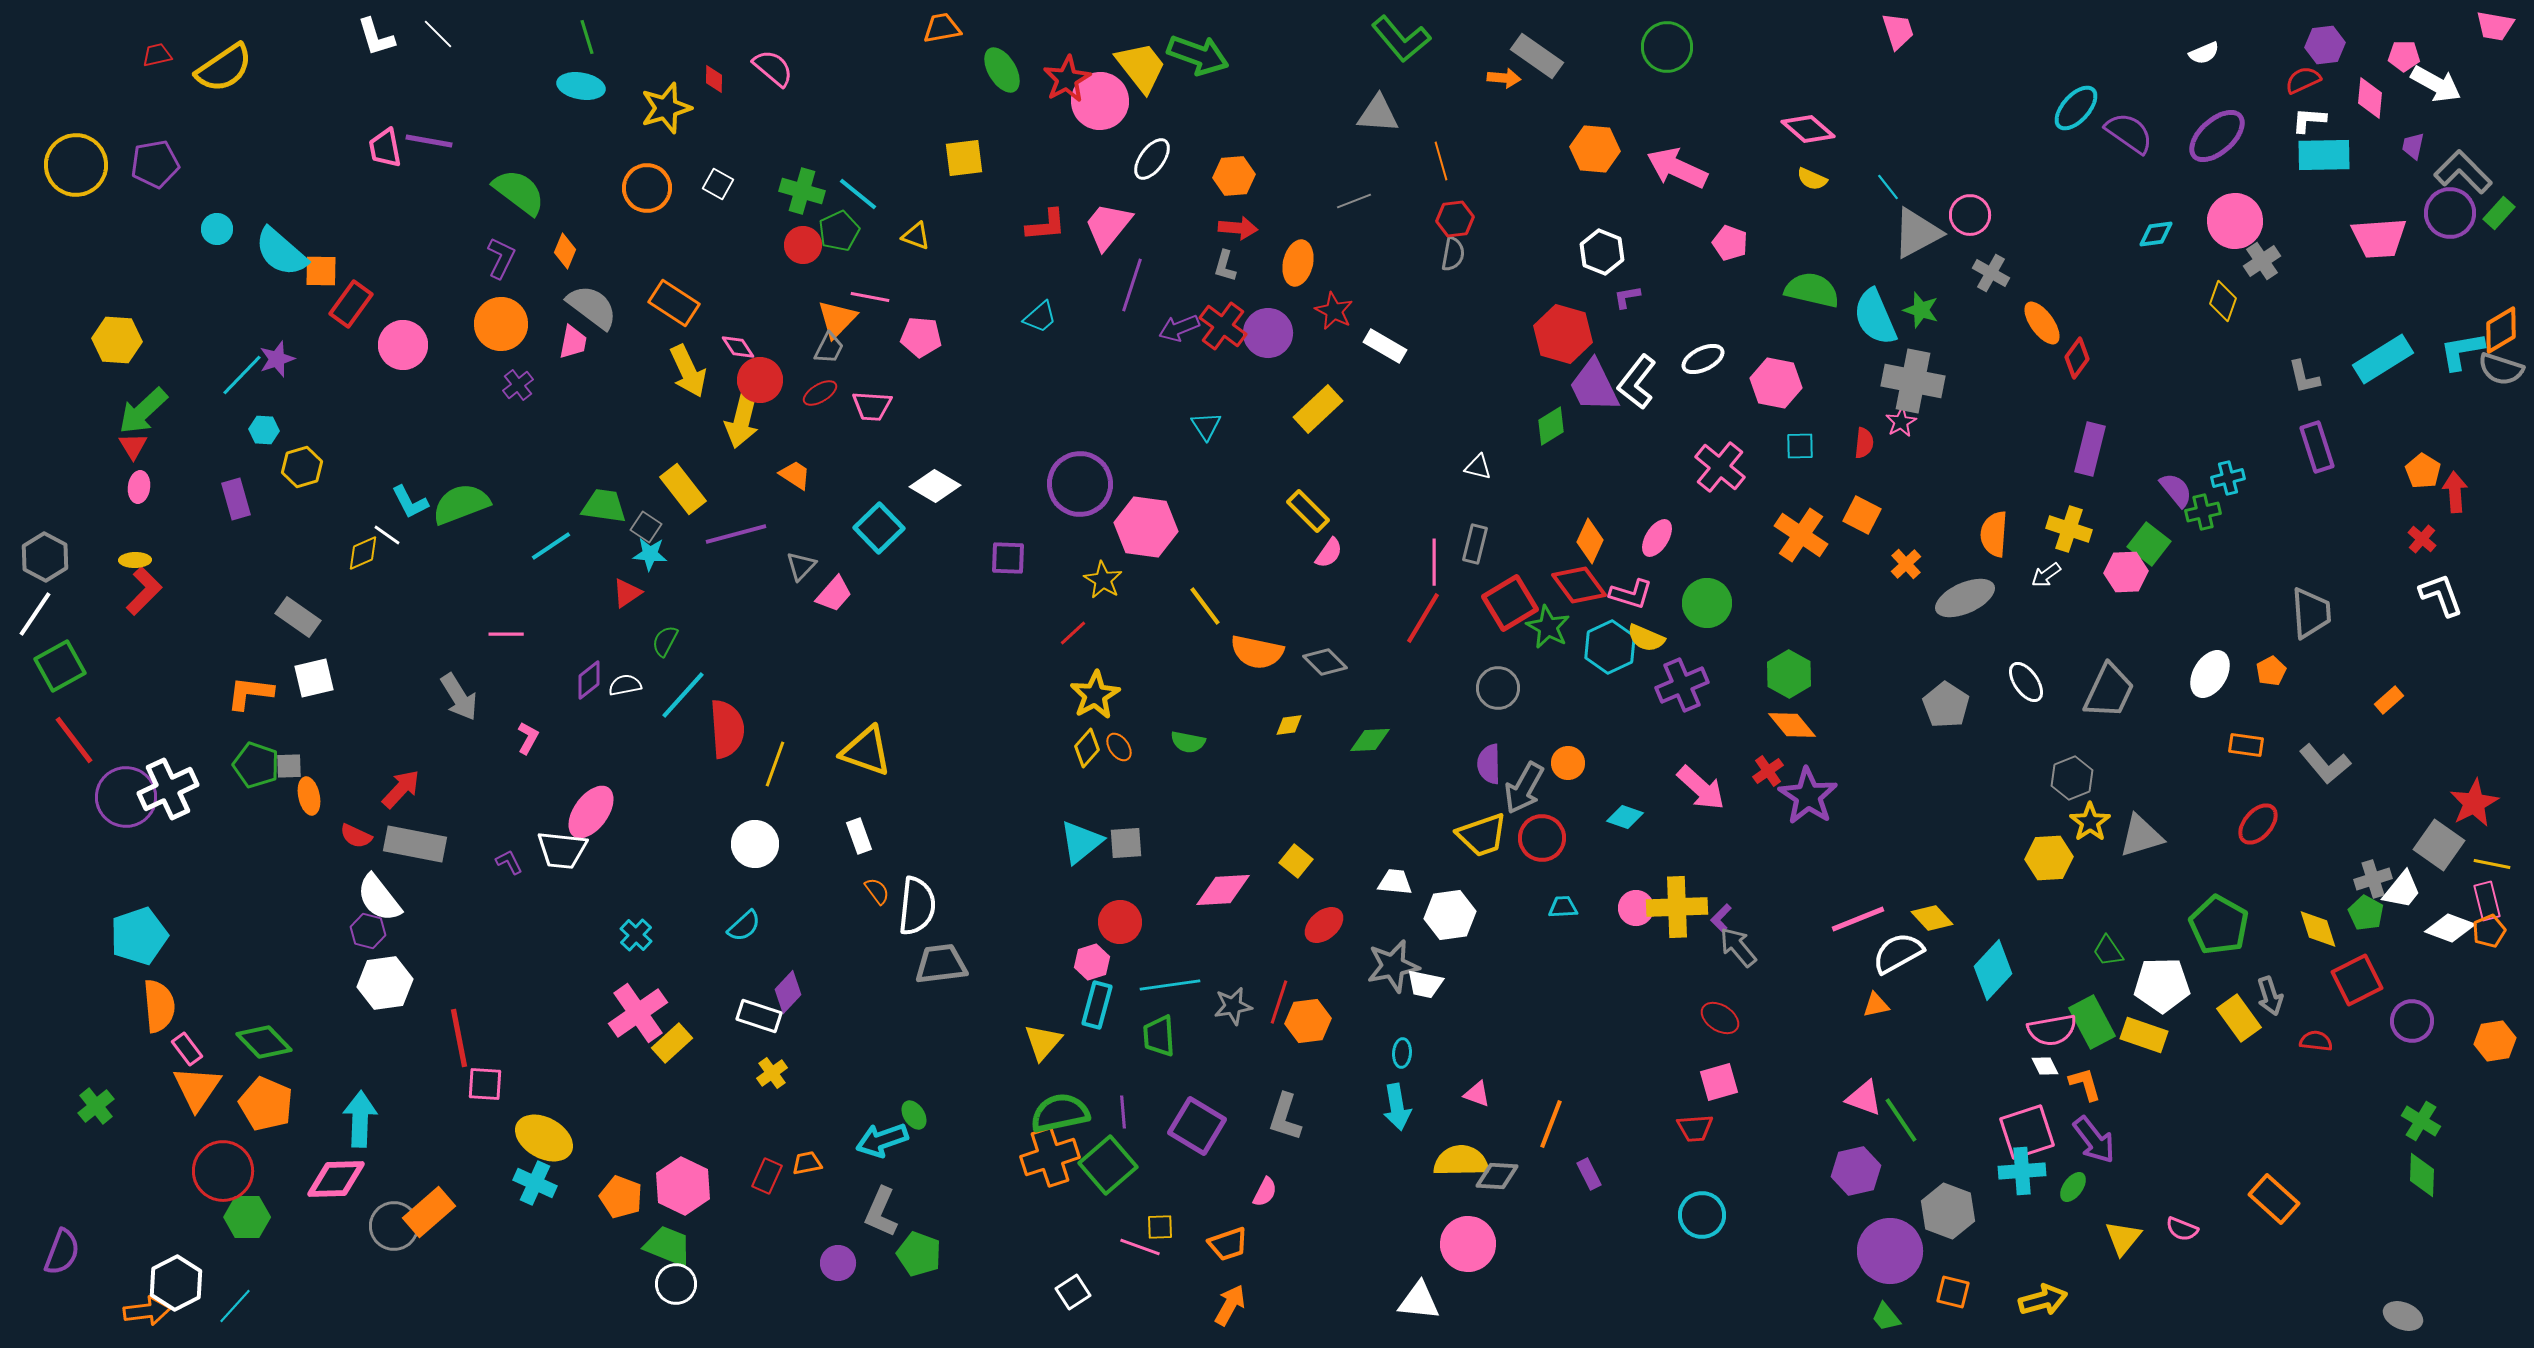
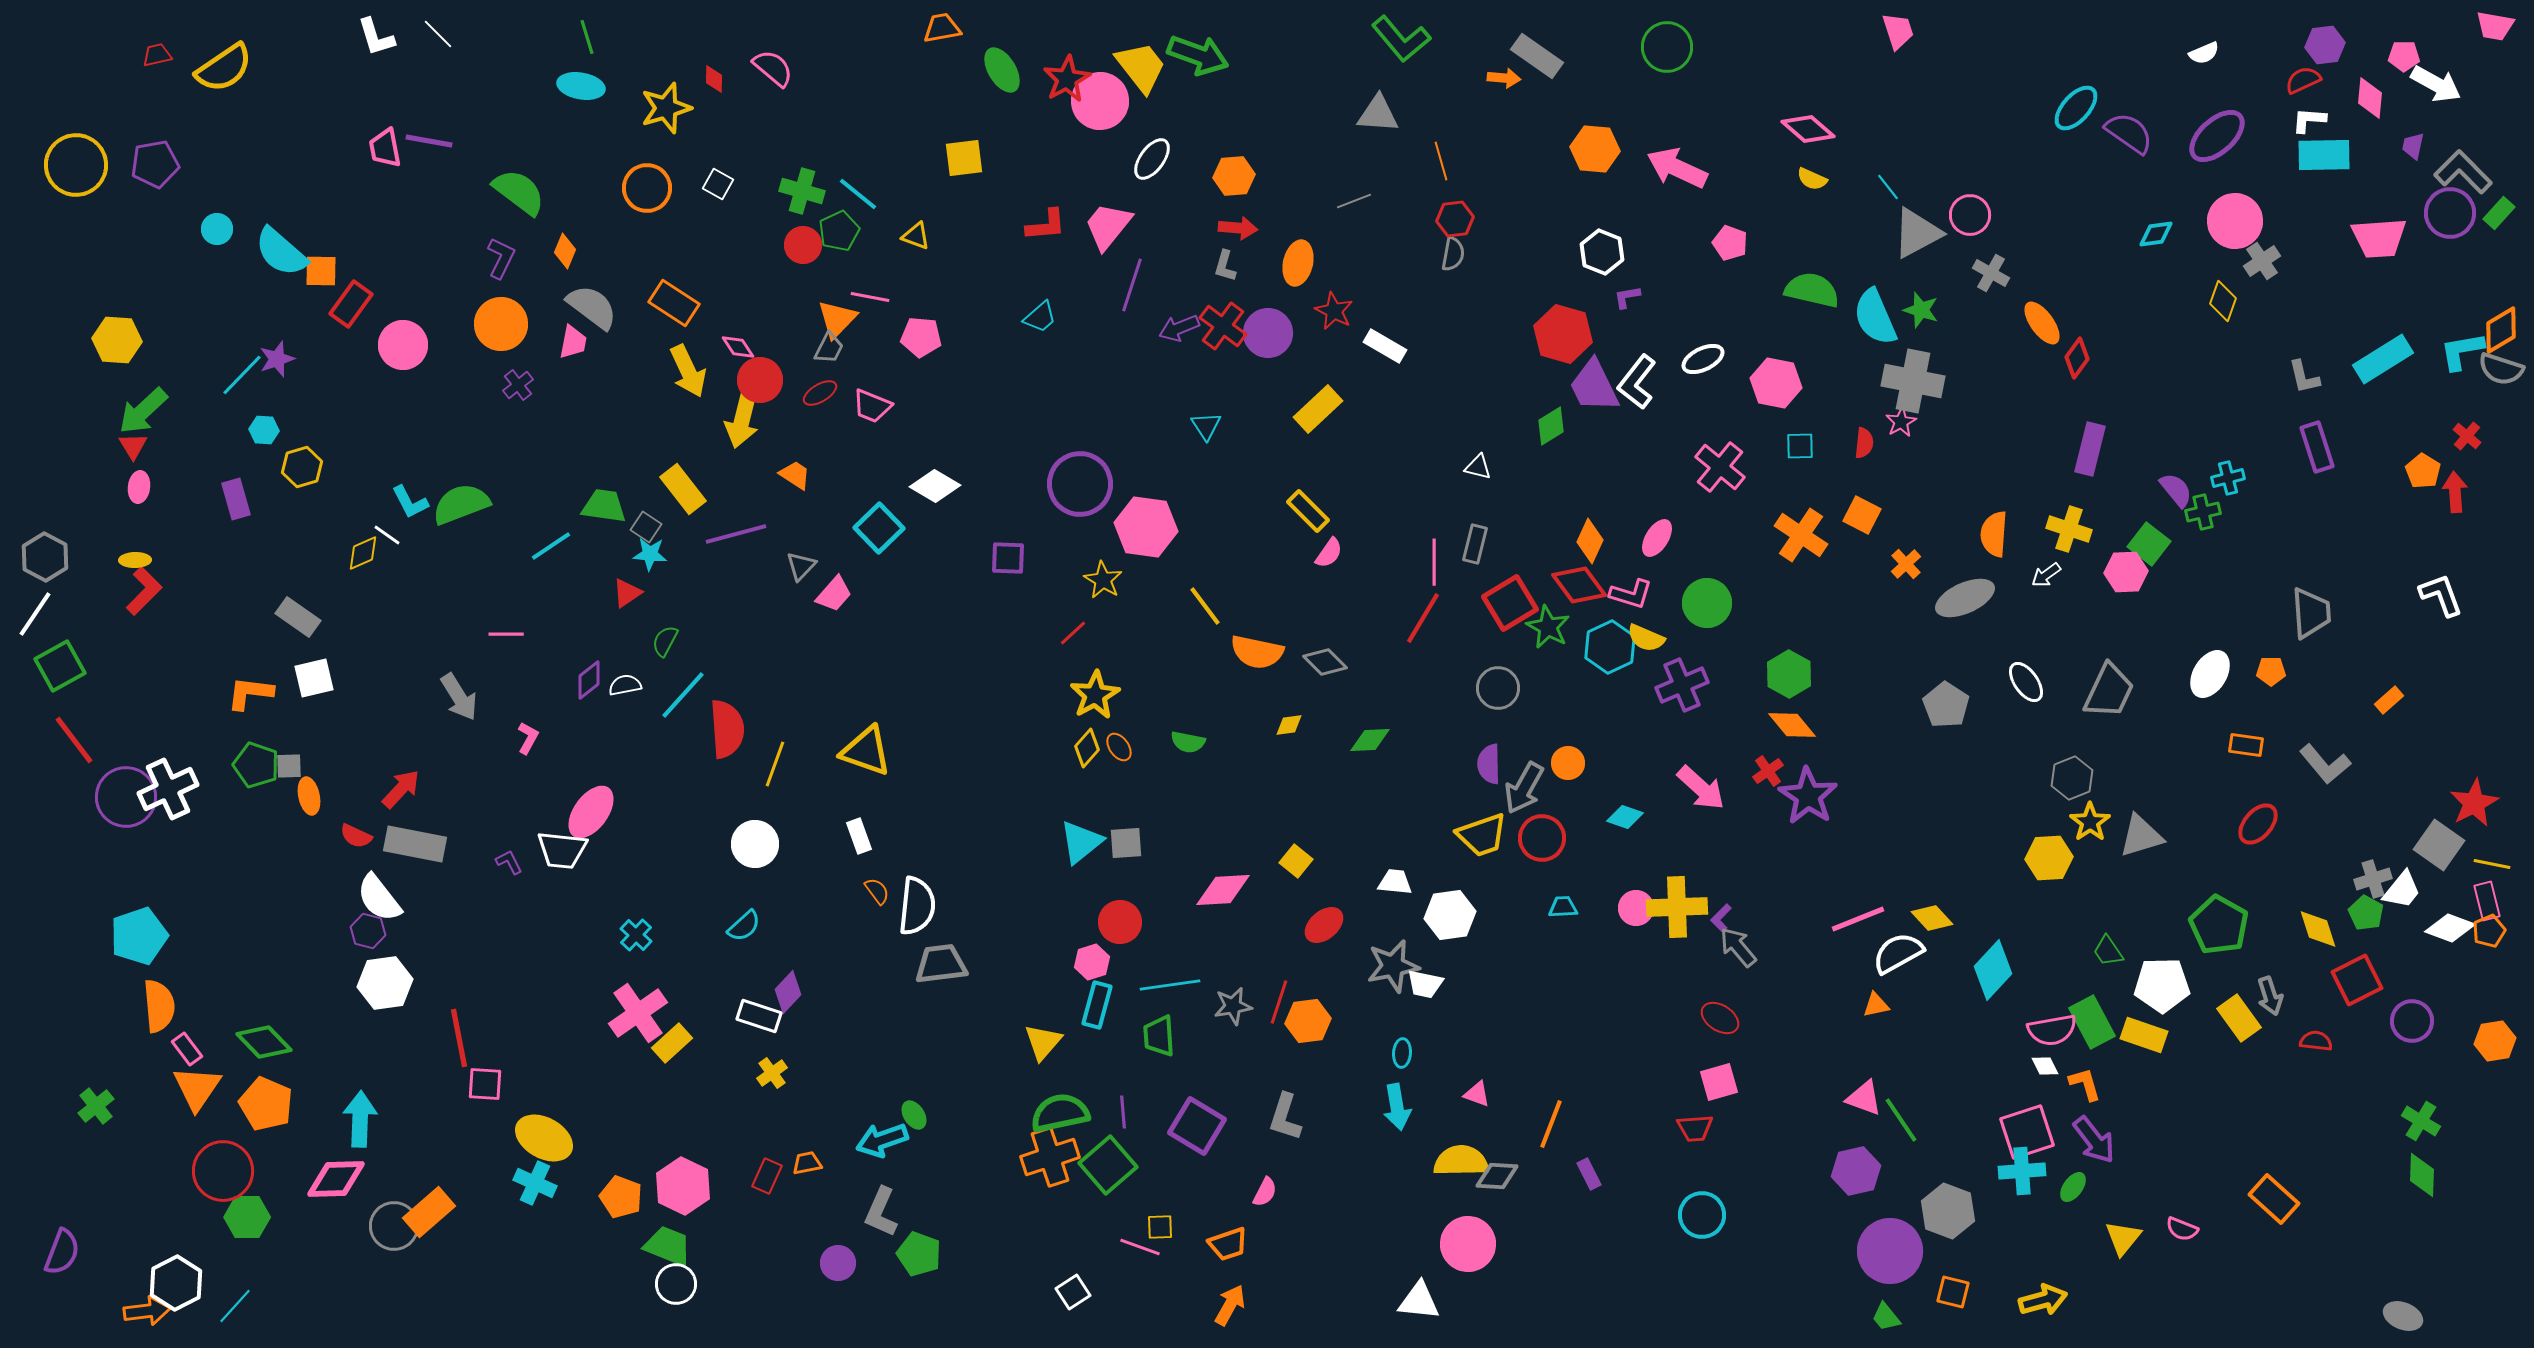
pink trapezoid at (872, 406): rotated 18 degrees clockwise
red cross at (2422, 539): moved 45 px right, 103 px up
orange pentagon at (2271, 671): rotated 28 degrees clockwise
